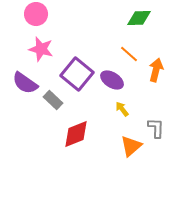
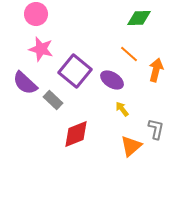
purple square: moved 2 px left, 3 px up
purple semicircle: rotated 8 degrees clockwise
gray L-shape: moved 1 px down; rotated 10 degrees clockwise
